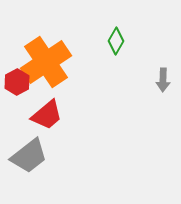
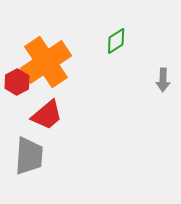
green diamond: rotated 28 degrees clockwise
gray trapezoid: rotated 48 degrees counterclockwise
